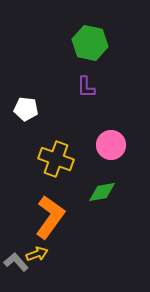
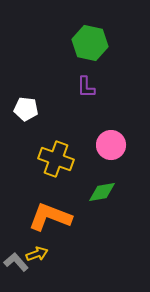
orange L-shape: rotated 105 degrees counterclockwise
